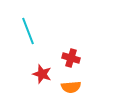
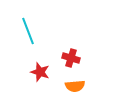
red star: moved 2 px left, 2 px up
orange semicircle: moved 4 px right, 1 px up
